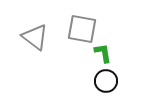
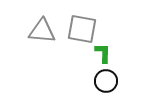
gray triangle: moved 7 px right, 6 px up; rotated 32 degrees counterclockwise
green L-shape: rotated 10 degrees clockwise
